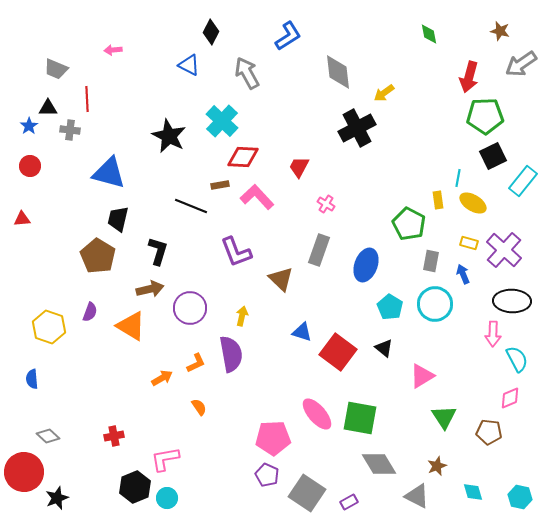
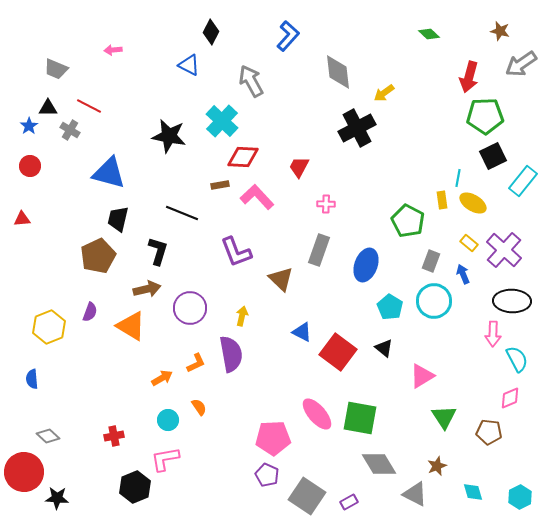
green diamond at (429, 34): rotated 35 degrees counterclockwise
blue L-shape at (288, 36): rotated 16 degrees counterclockwise
gray arrow at (247, 73): moved 4 px right, 8 px down
red line at (87, 99): moved 2 px right, 7 px down; rotated 60 degrees counterclockwise
gray cross at (70, 130): rotated 24 degrees clockwise
black star at (169, 136): rotated 16 degrees counterclockwise
yellow rectangle at (438, 200): moved 4 px right
pink cross at (326, 204): rotated 30 degrees counterclockwise
black line at (191, 206): moved 9 px left, 7 px down
green pentagon at (409, 224): moved 1 px left, 3 px up
yellow rectangle at (469, 243): rotated 24 degrees clockwise
brown pentagon at (98, 256): rotated 16 degrees clockwise
gray rectangle at (431, 261): rotated 10 degrees clockwise
brown arrow at (150, 289): moved 3 px left
cyan circle at (435, 304): moved 1 px left, 3 px up
yellow hexagon at (49, 327): rotated 20 degrees clockwise
blue triangle at (302, 332): rotated 10 degrees clockwise
gray square at (307, 493): moved 3 px down
gray triangle at (417, 496): moved 2 px left, 2 px up
cyan hexagon at (520, 497): rotated 20 degrees clockwise
black star at (57, 498): rotated 25 degrees clockwise
cyan circle at (167, 498): moved 1 px right, 78 px up
